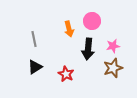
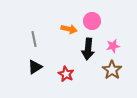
orange arrow: rotated 63 degrees counterclockwise
brown star: moved 1 px left, 2 px down; rotated 18 degrees counterclockwise
